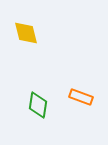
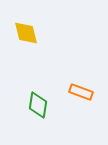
orange rectangle: moved 5 px up
